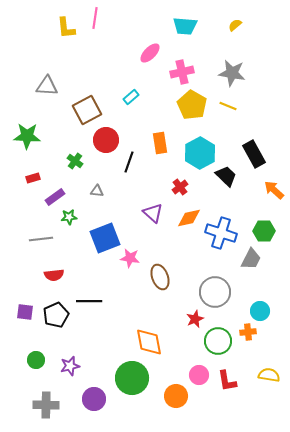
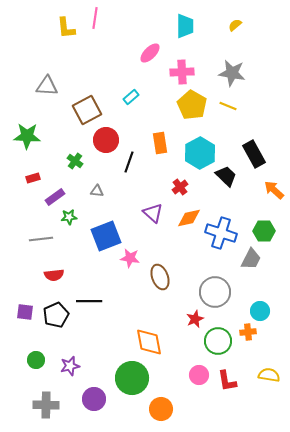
cyan trapezoid at (185, 26): rotated 95 degrees counterclockwise
pink cross at (182, 72): rotated 10 degrees clockwise
blue square at (105, 238): moved 1 px right, 2 px up
orange circle at (176, 396): moved 15 px left, 13 px down
